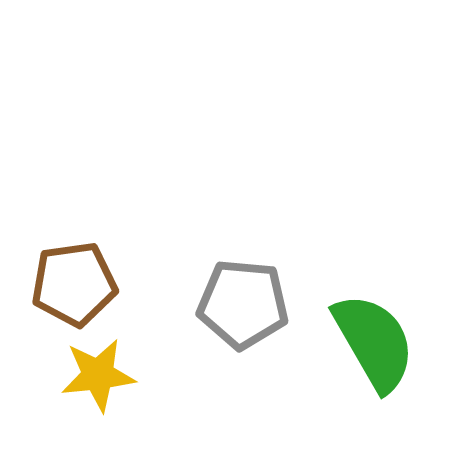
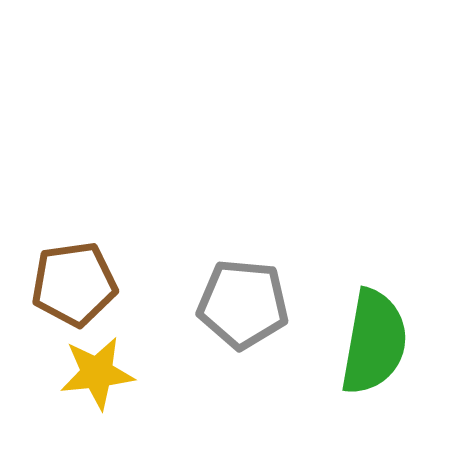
green semicircle: rotated 40 degrees clockwise
yellow star: moved 1 px left, 2 px up
